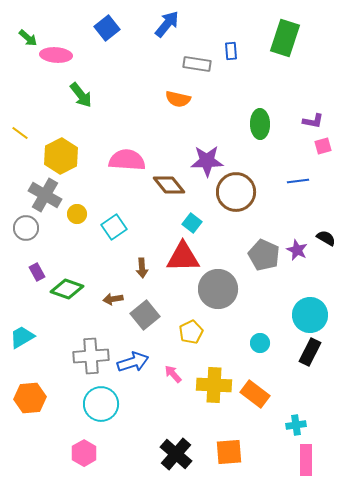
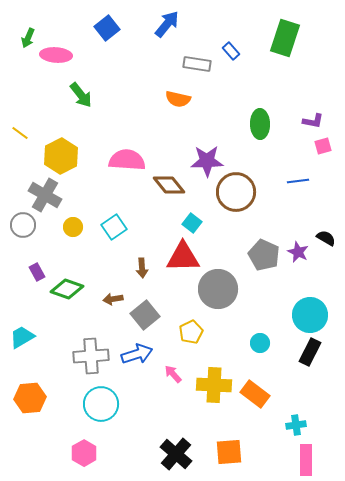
green arrow at (28, 38): rotated 72 degrees clockwise
blue rectangle at (231, 51): rotated 36 degrees counterclockwise
yellow circle at (77, 214): moved 4 px left, 13 px down
gray circle at (26, 228): moved 3 px left, 3 px up
purple star at (297, 250): moved 1 px right, 2 px down
blue arrow at (133, 362): moved 4 px right, 8 px up
